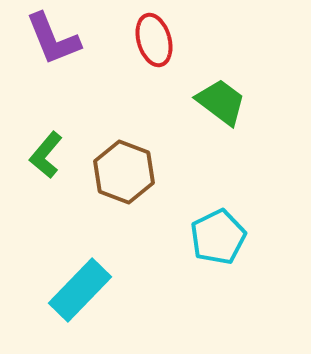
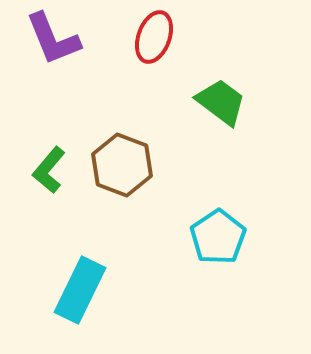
red ellipse: moved 3 px up; rotated 36 degrees clockwise
green L-shape: moved 3 px right, 15 px down
brown hexagon: moved 2 px left, 7 px up
cyan pentagon: rotated 8 degrees counterclockwise
cyan rectangle: rotated 18 degrees counterclockwise
